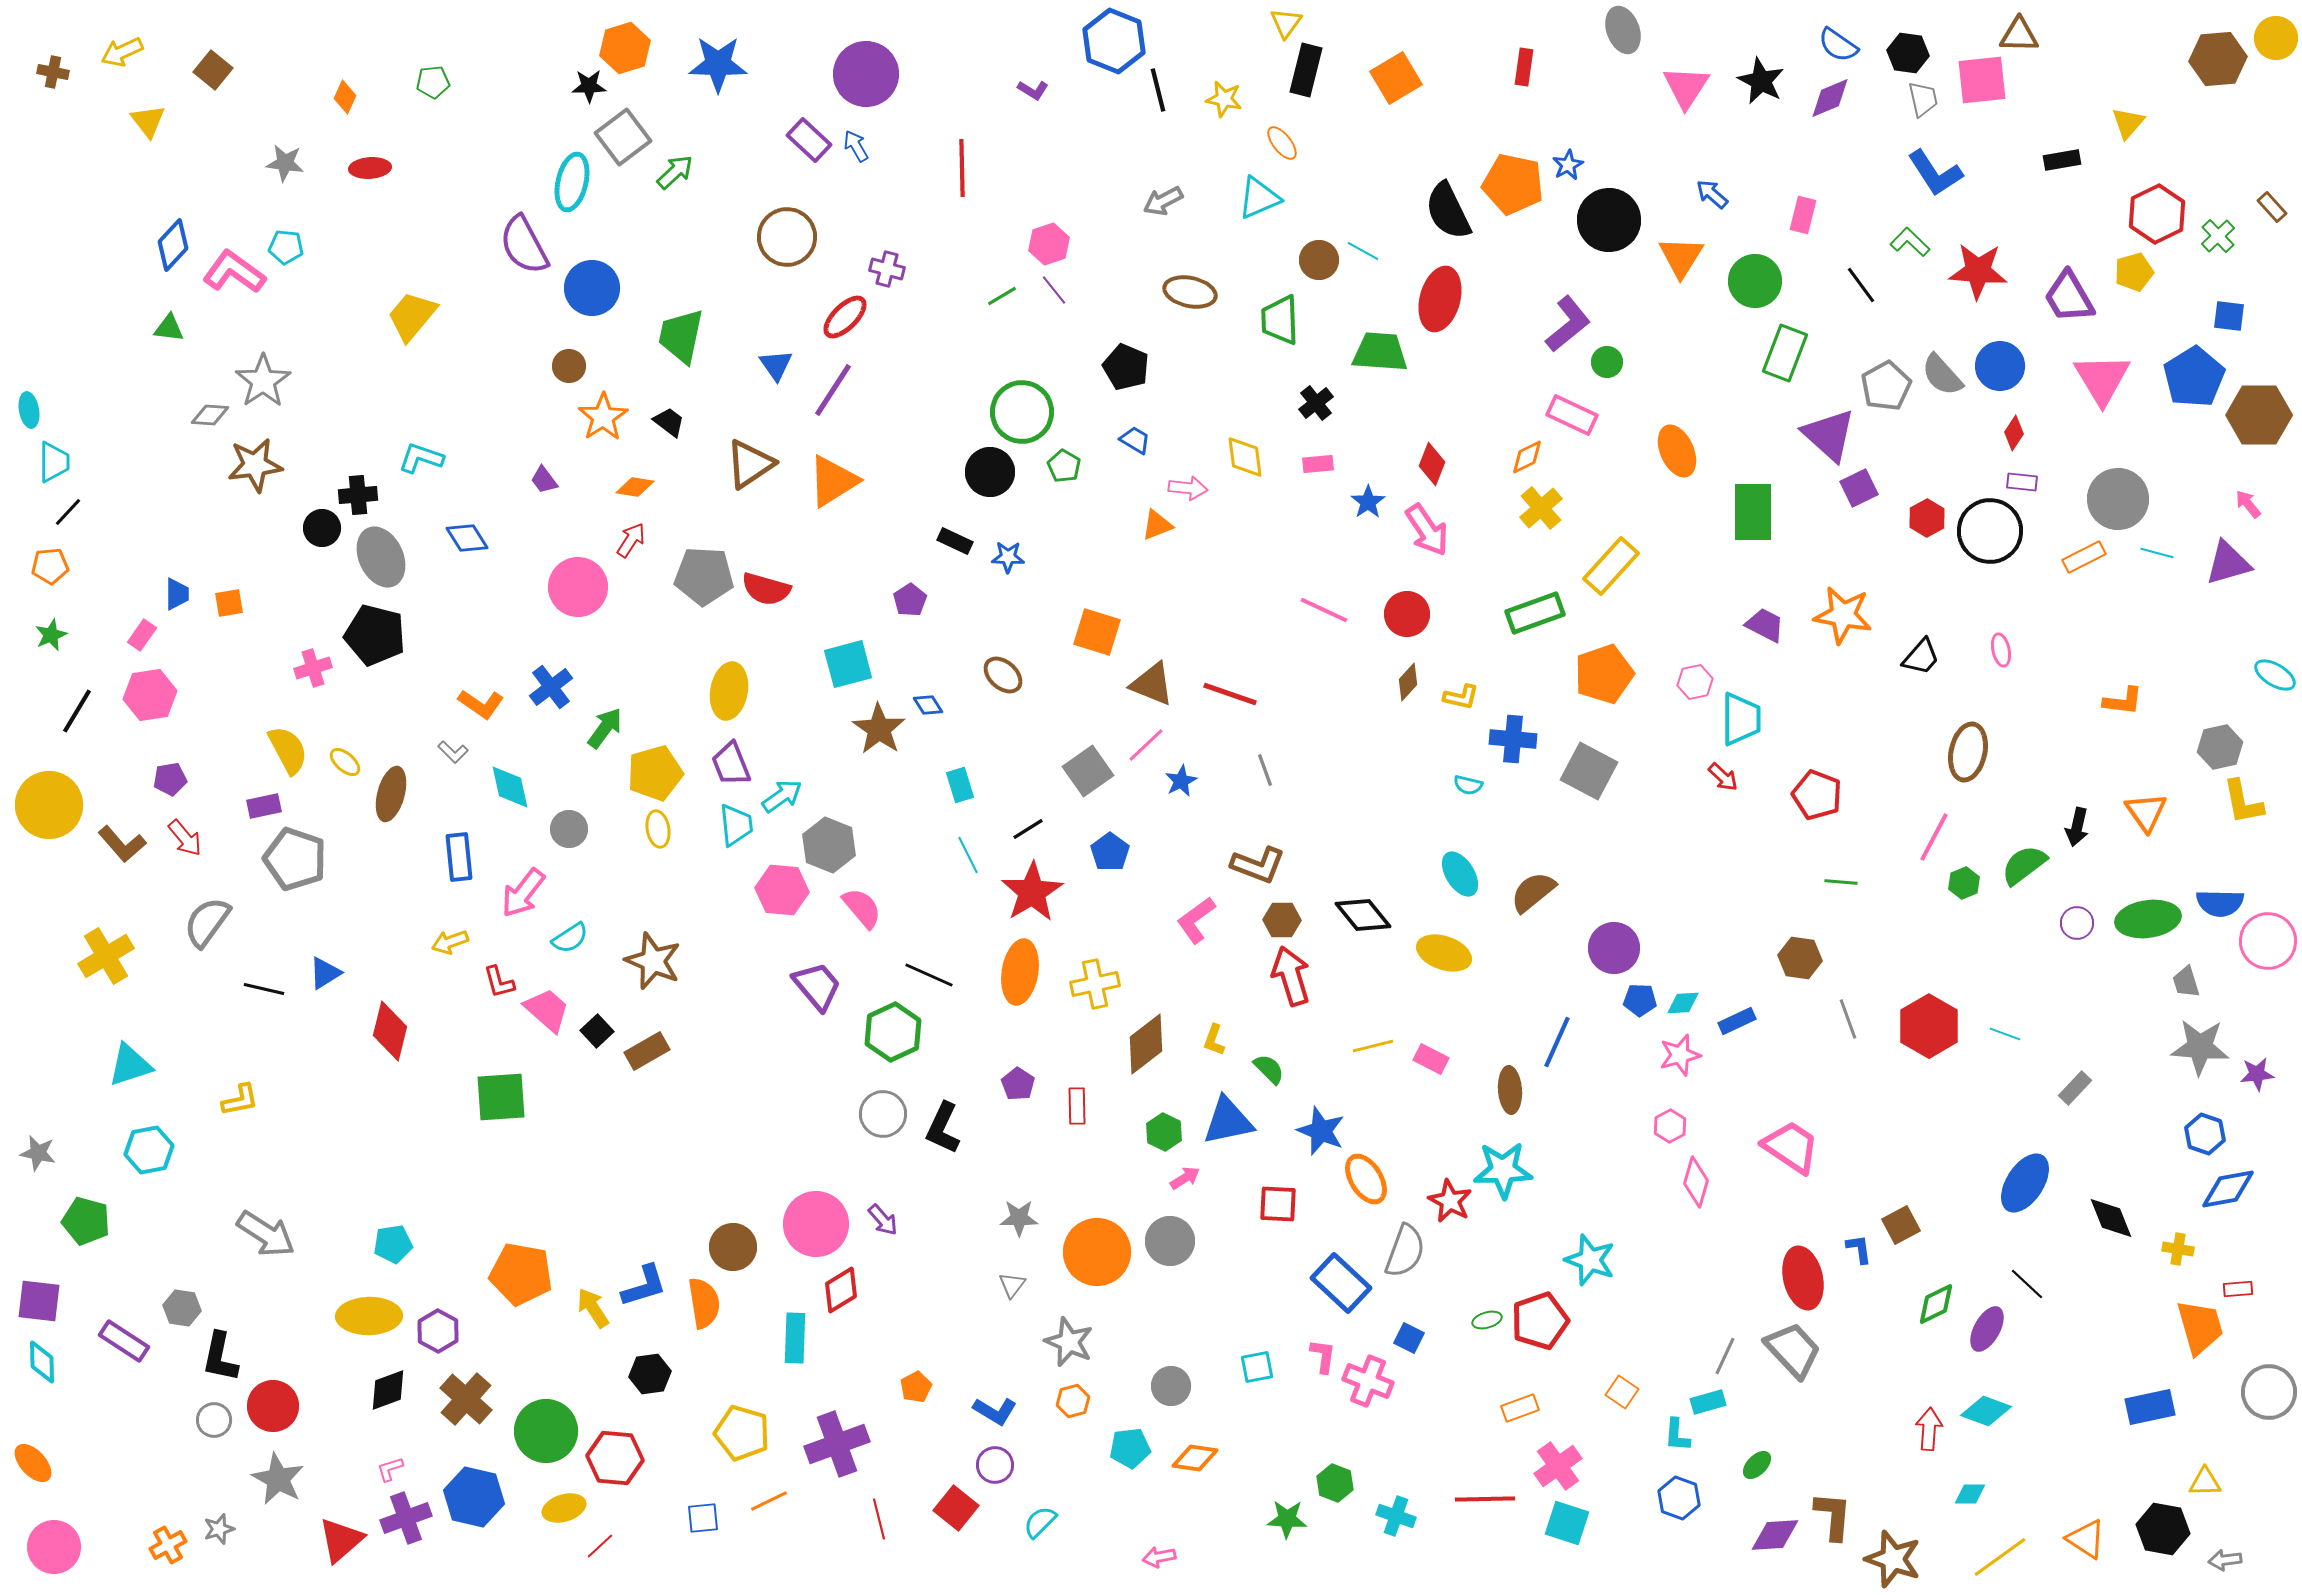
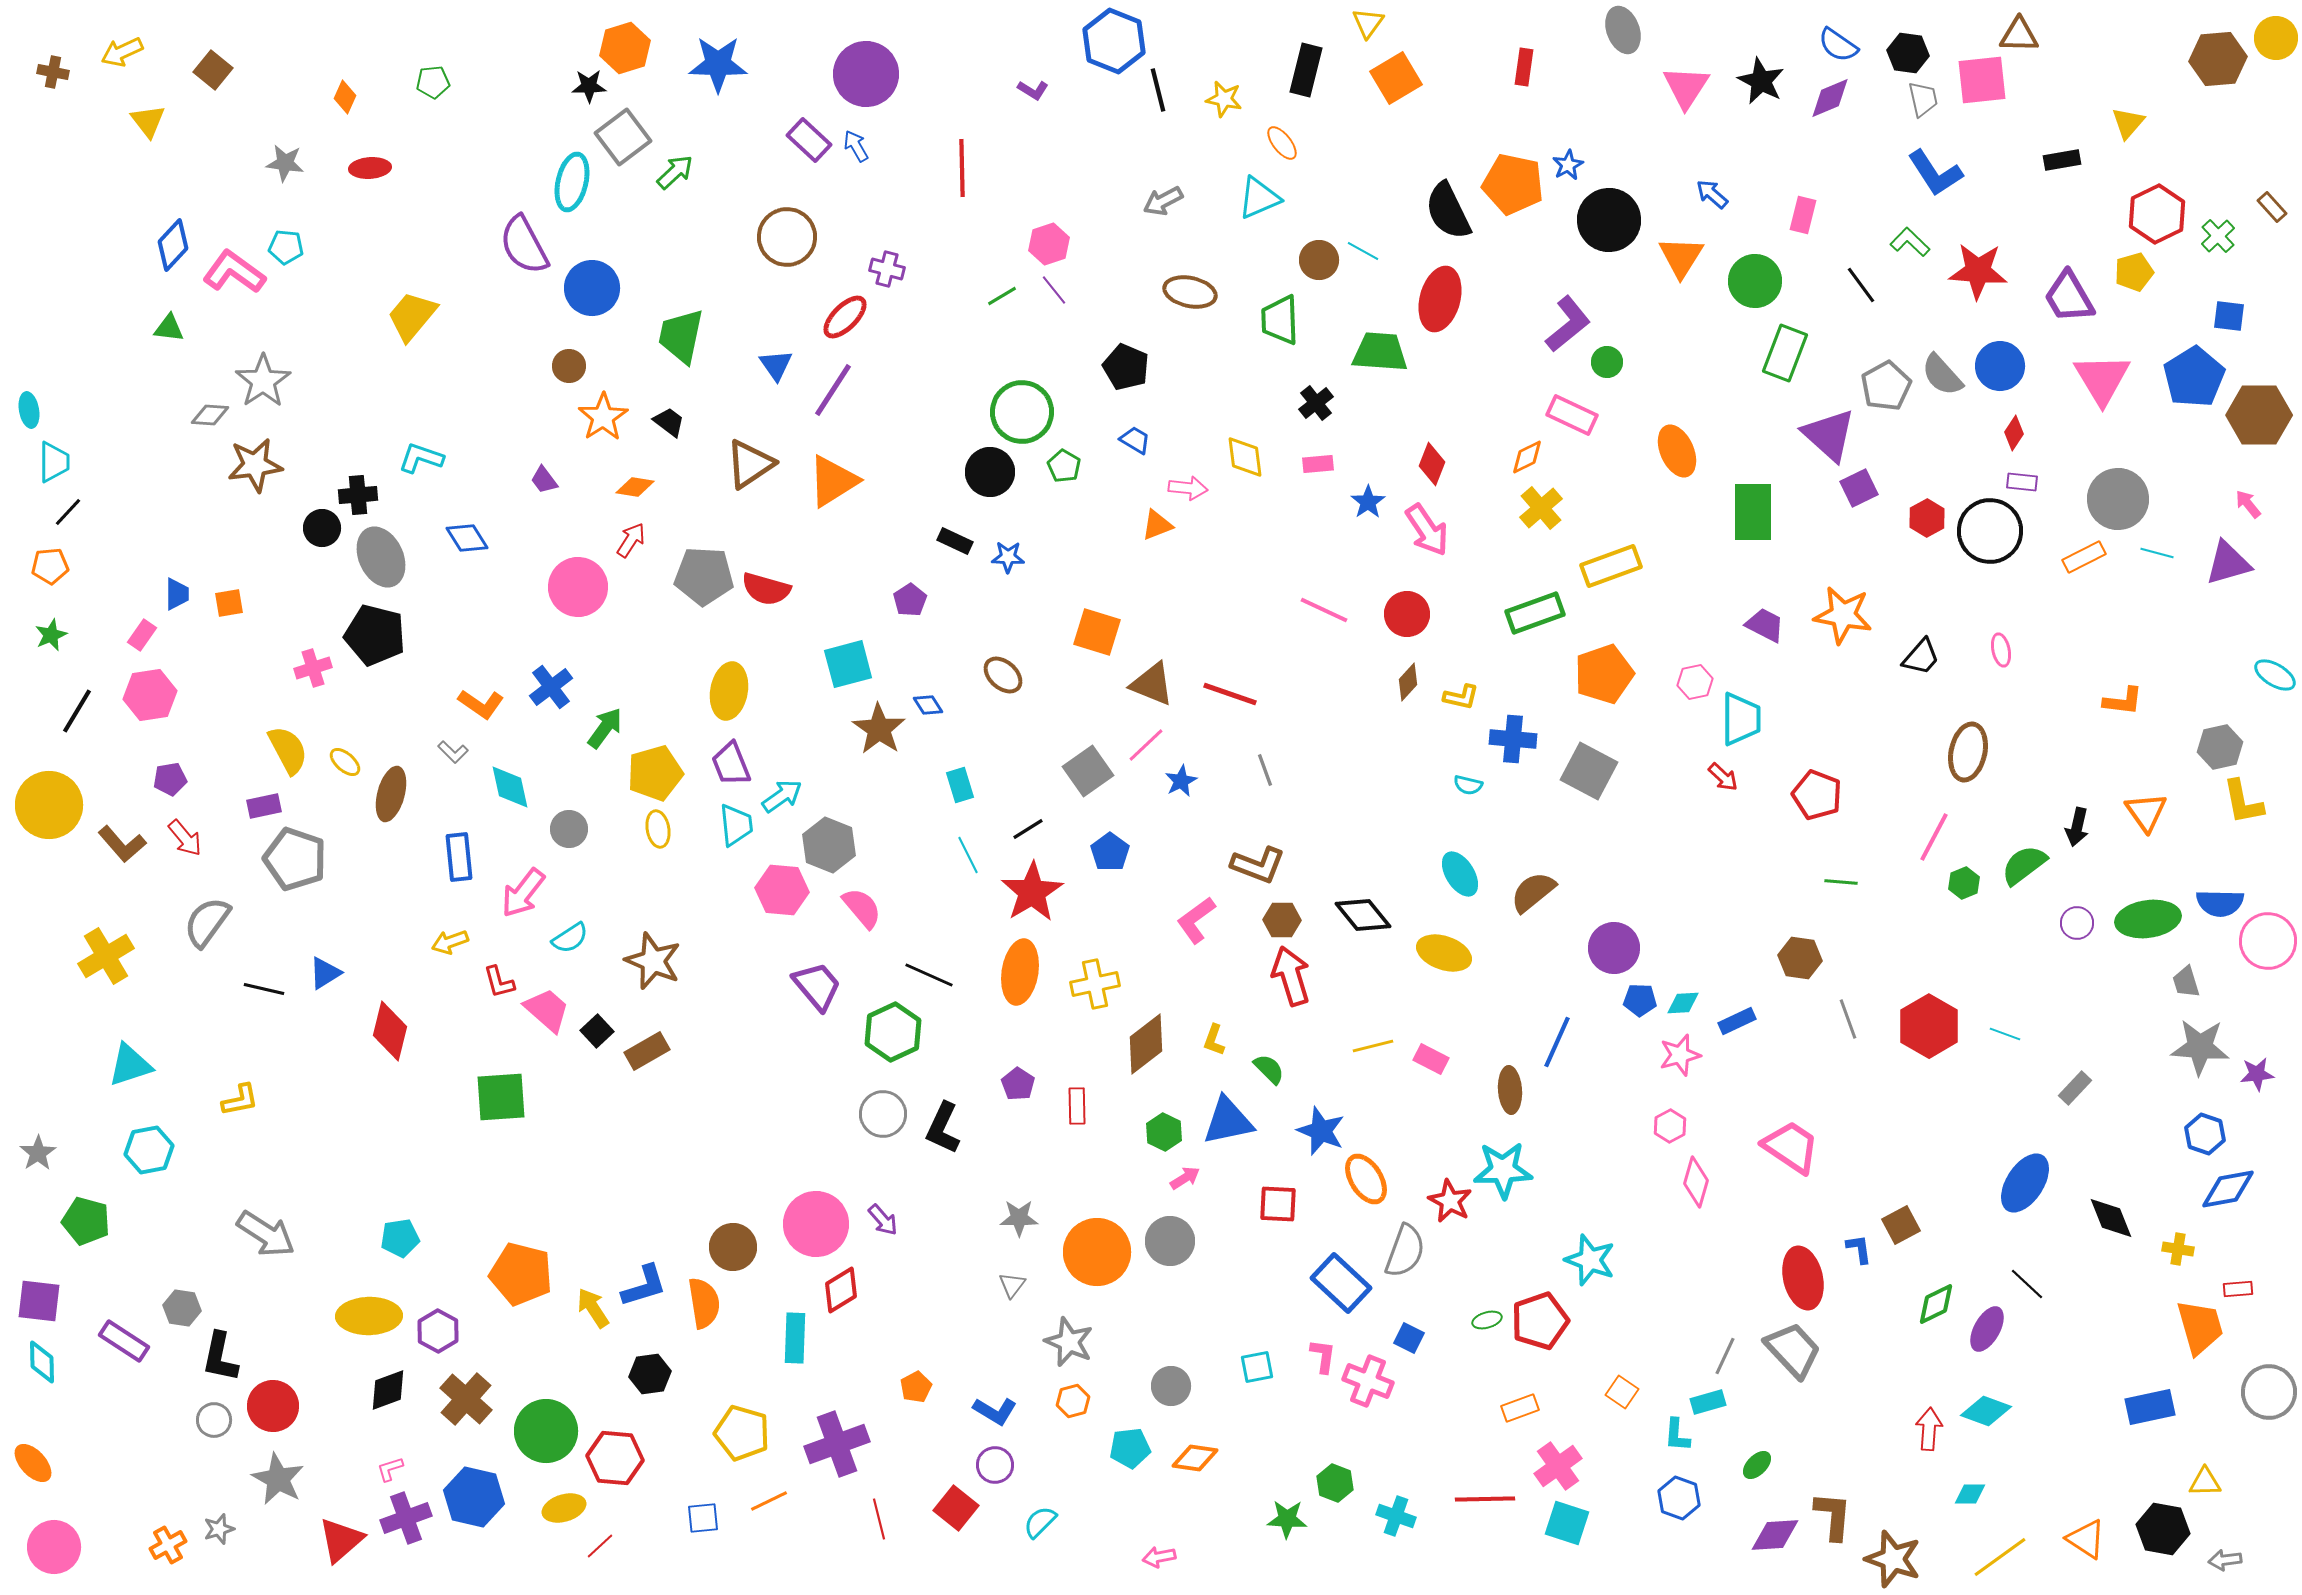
yellow triangle at (1286, 23): moved 82 px right
yellow rectangle at (1611, 566): rotated 28 degrees clockwise
gray star at (38, 1153): rotated 27 degrees clockwise
cyan pentagon at (393, 1244): moved 7 px right, 6 px up
orange pentagon at (521, 1274): rotated 4 degrees clockwise
